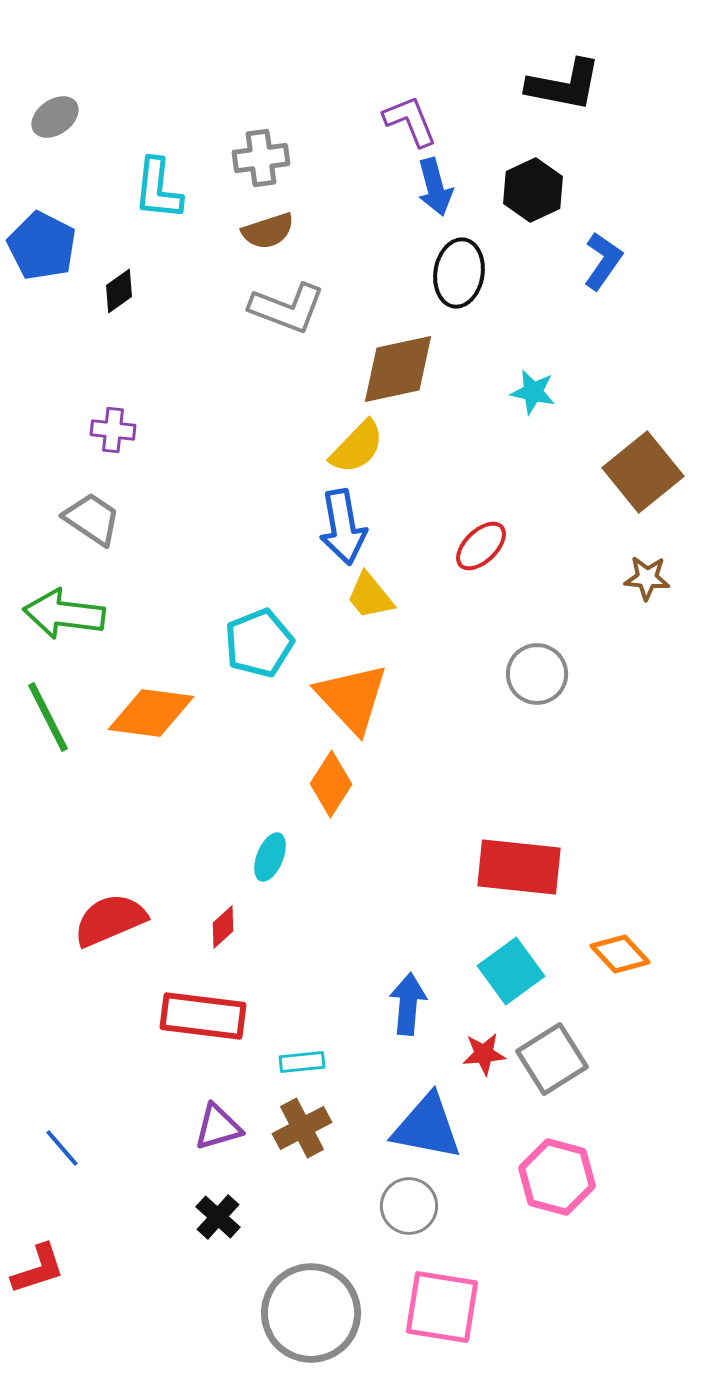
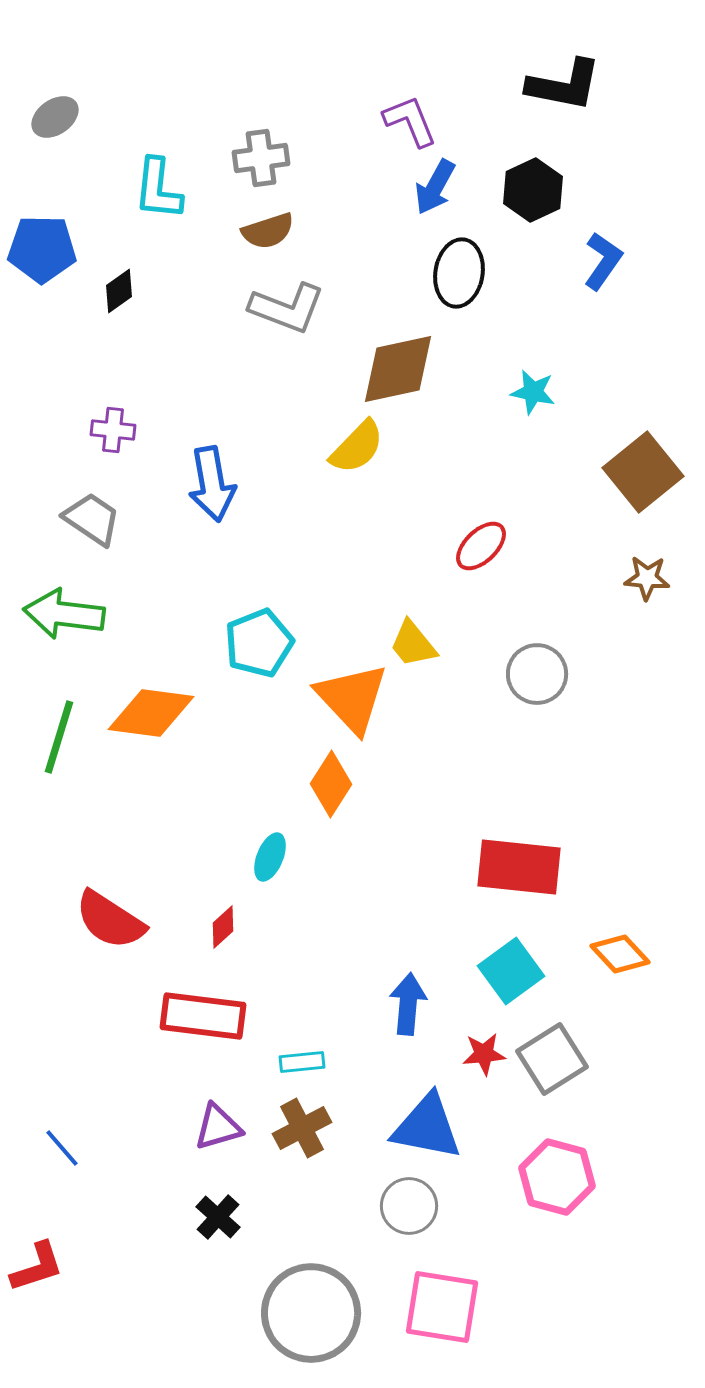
blue arrow at (435, 187): rotated 44 degrees clockwise
blue pentagon at (42, 246): moved 3 px down; rotated 26 degrees counterclockwise
blue arrow at (343, 527): moved 131 px left, 43 px up
yellow trapezoid at (370, 596): moved 43 px right, 48 px down
green line at (48, 717): moved 11 px right, 20 px down; rotated 44 degrees clockwise
red semicircle at (110, 920): rotated 124 degrees counterclockwise
red L-shape at (38, 1269): moved 1 px left, 2 px up
